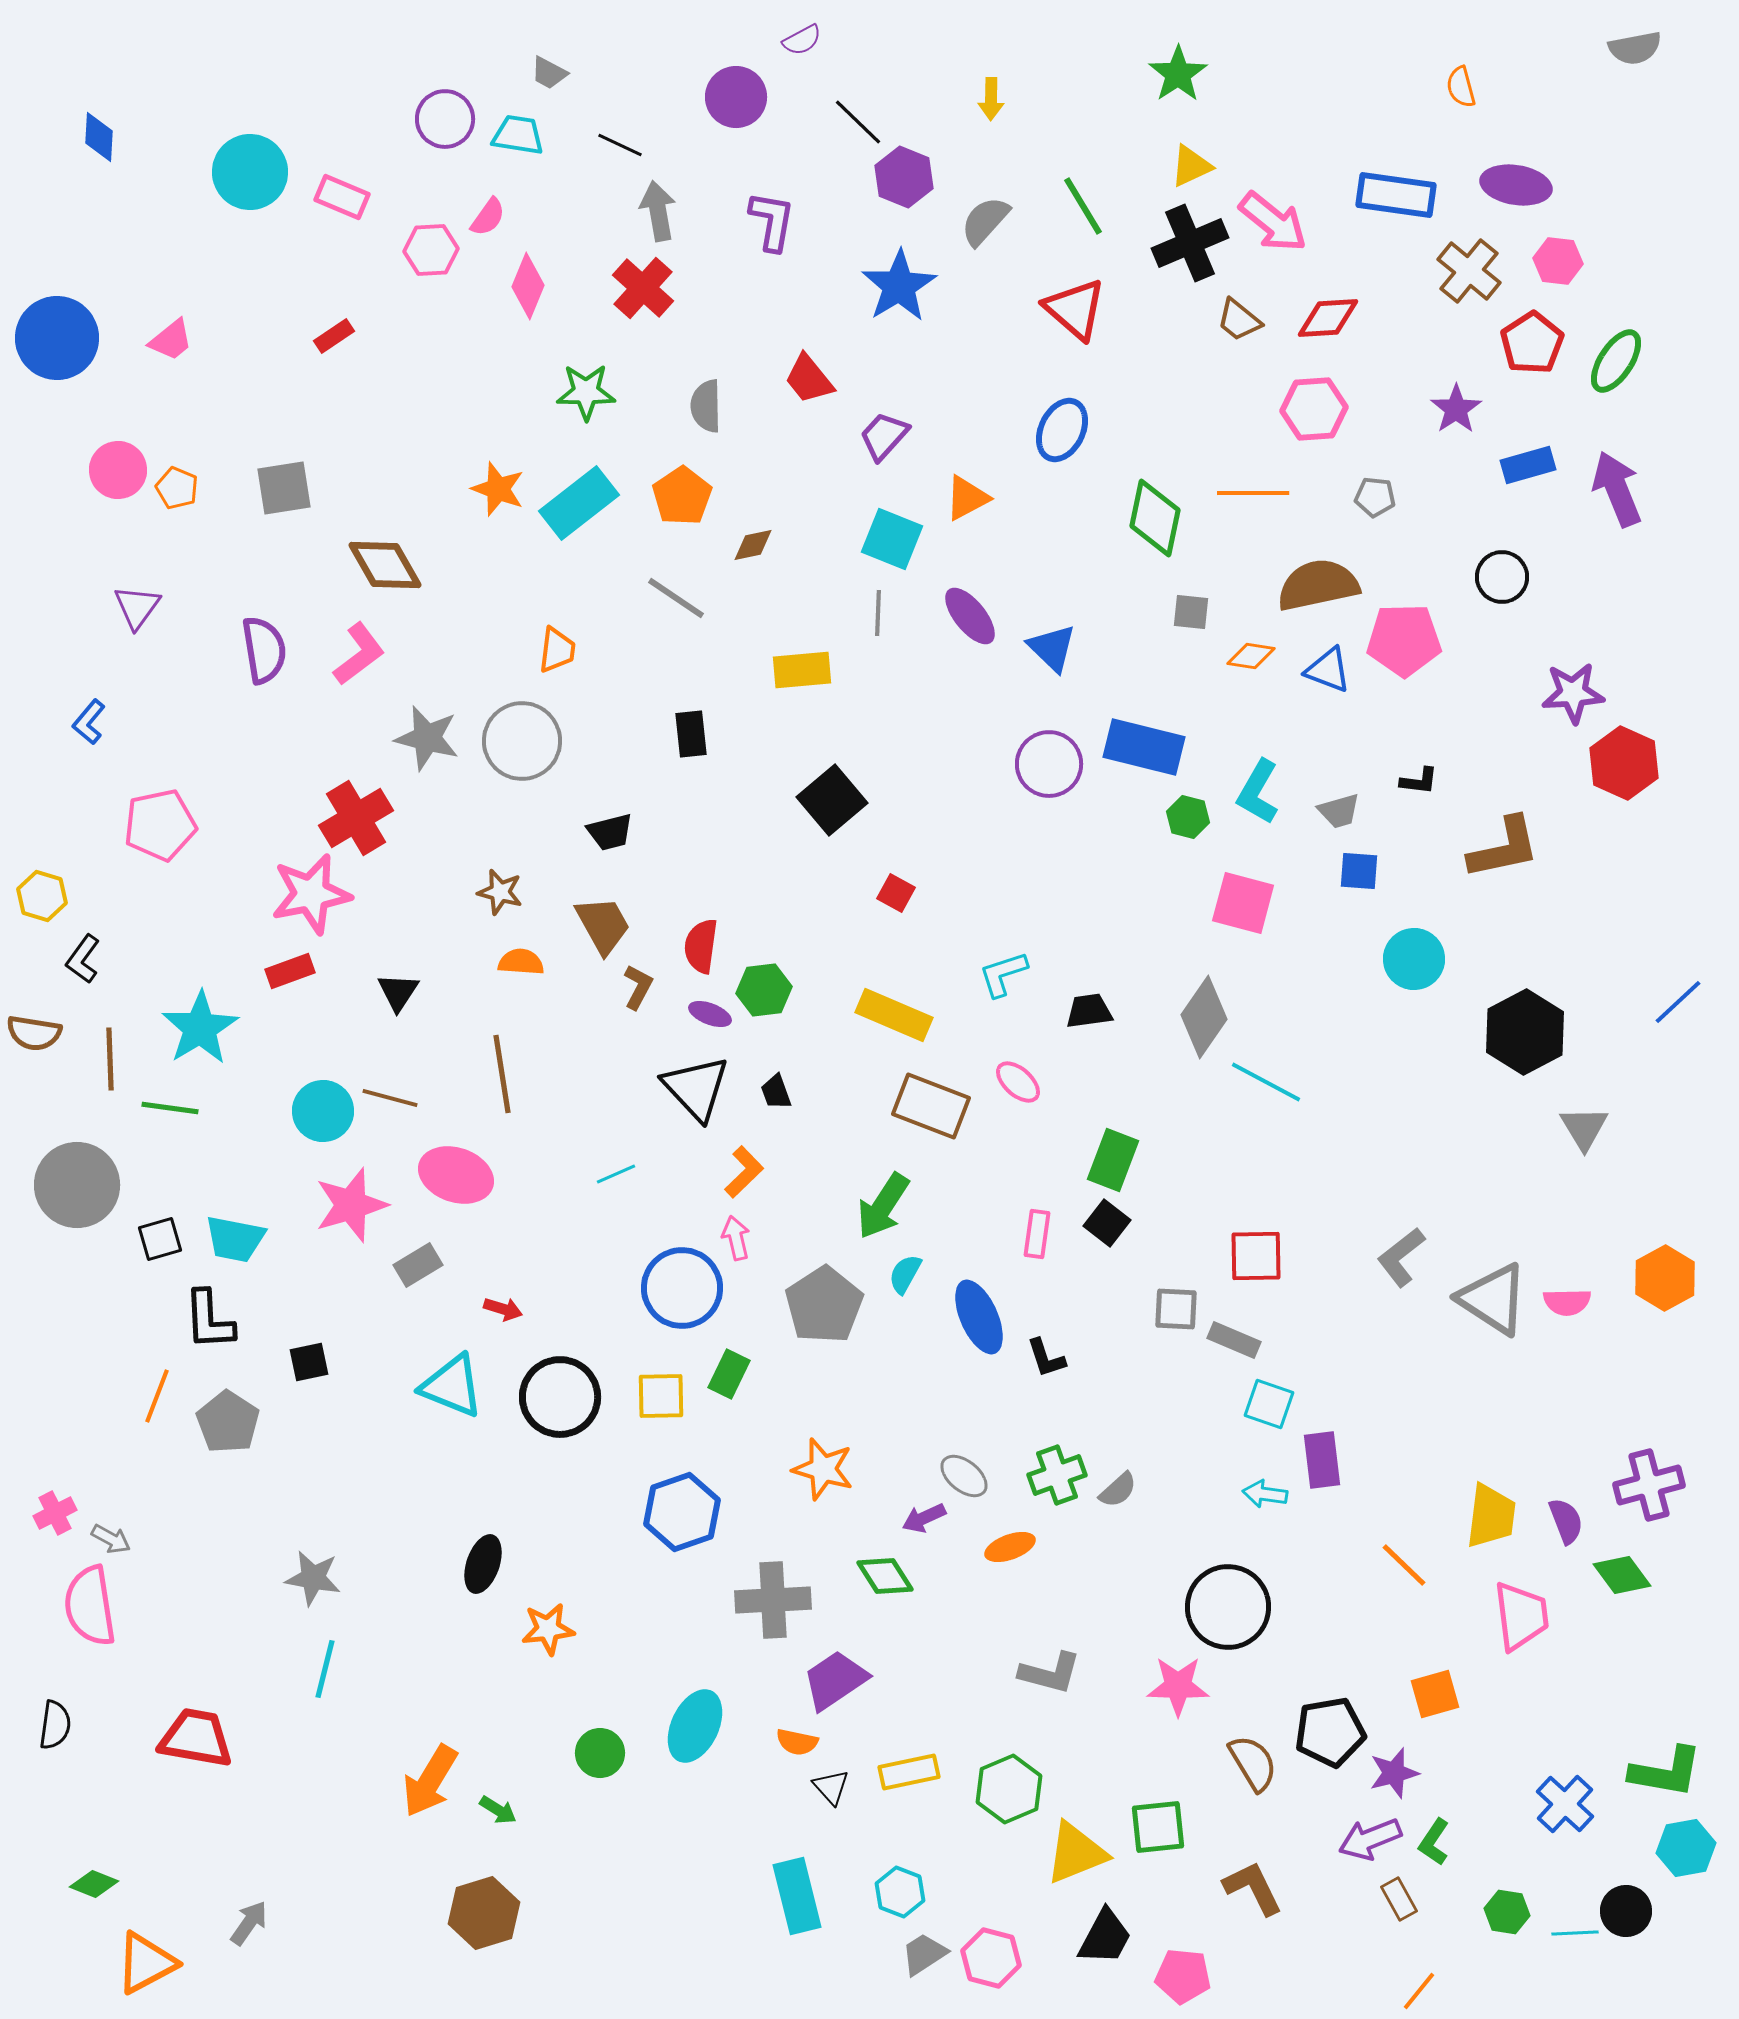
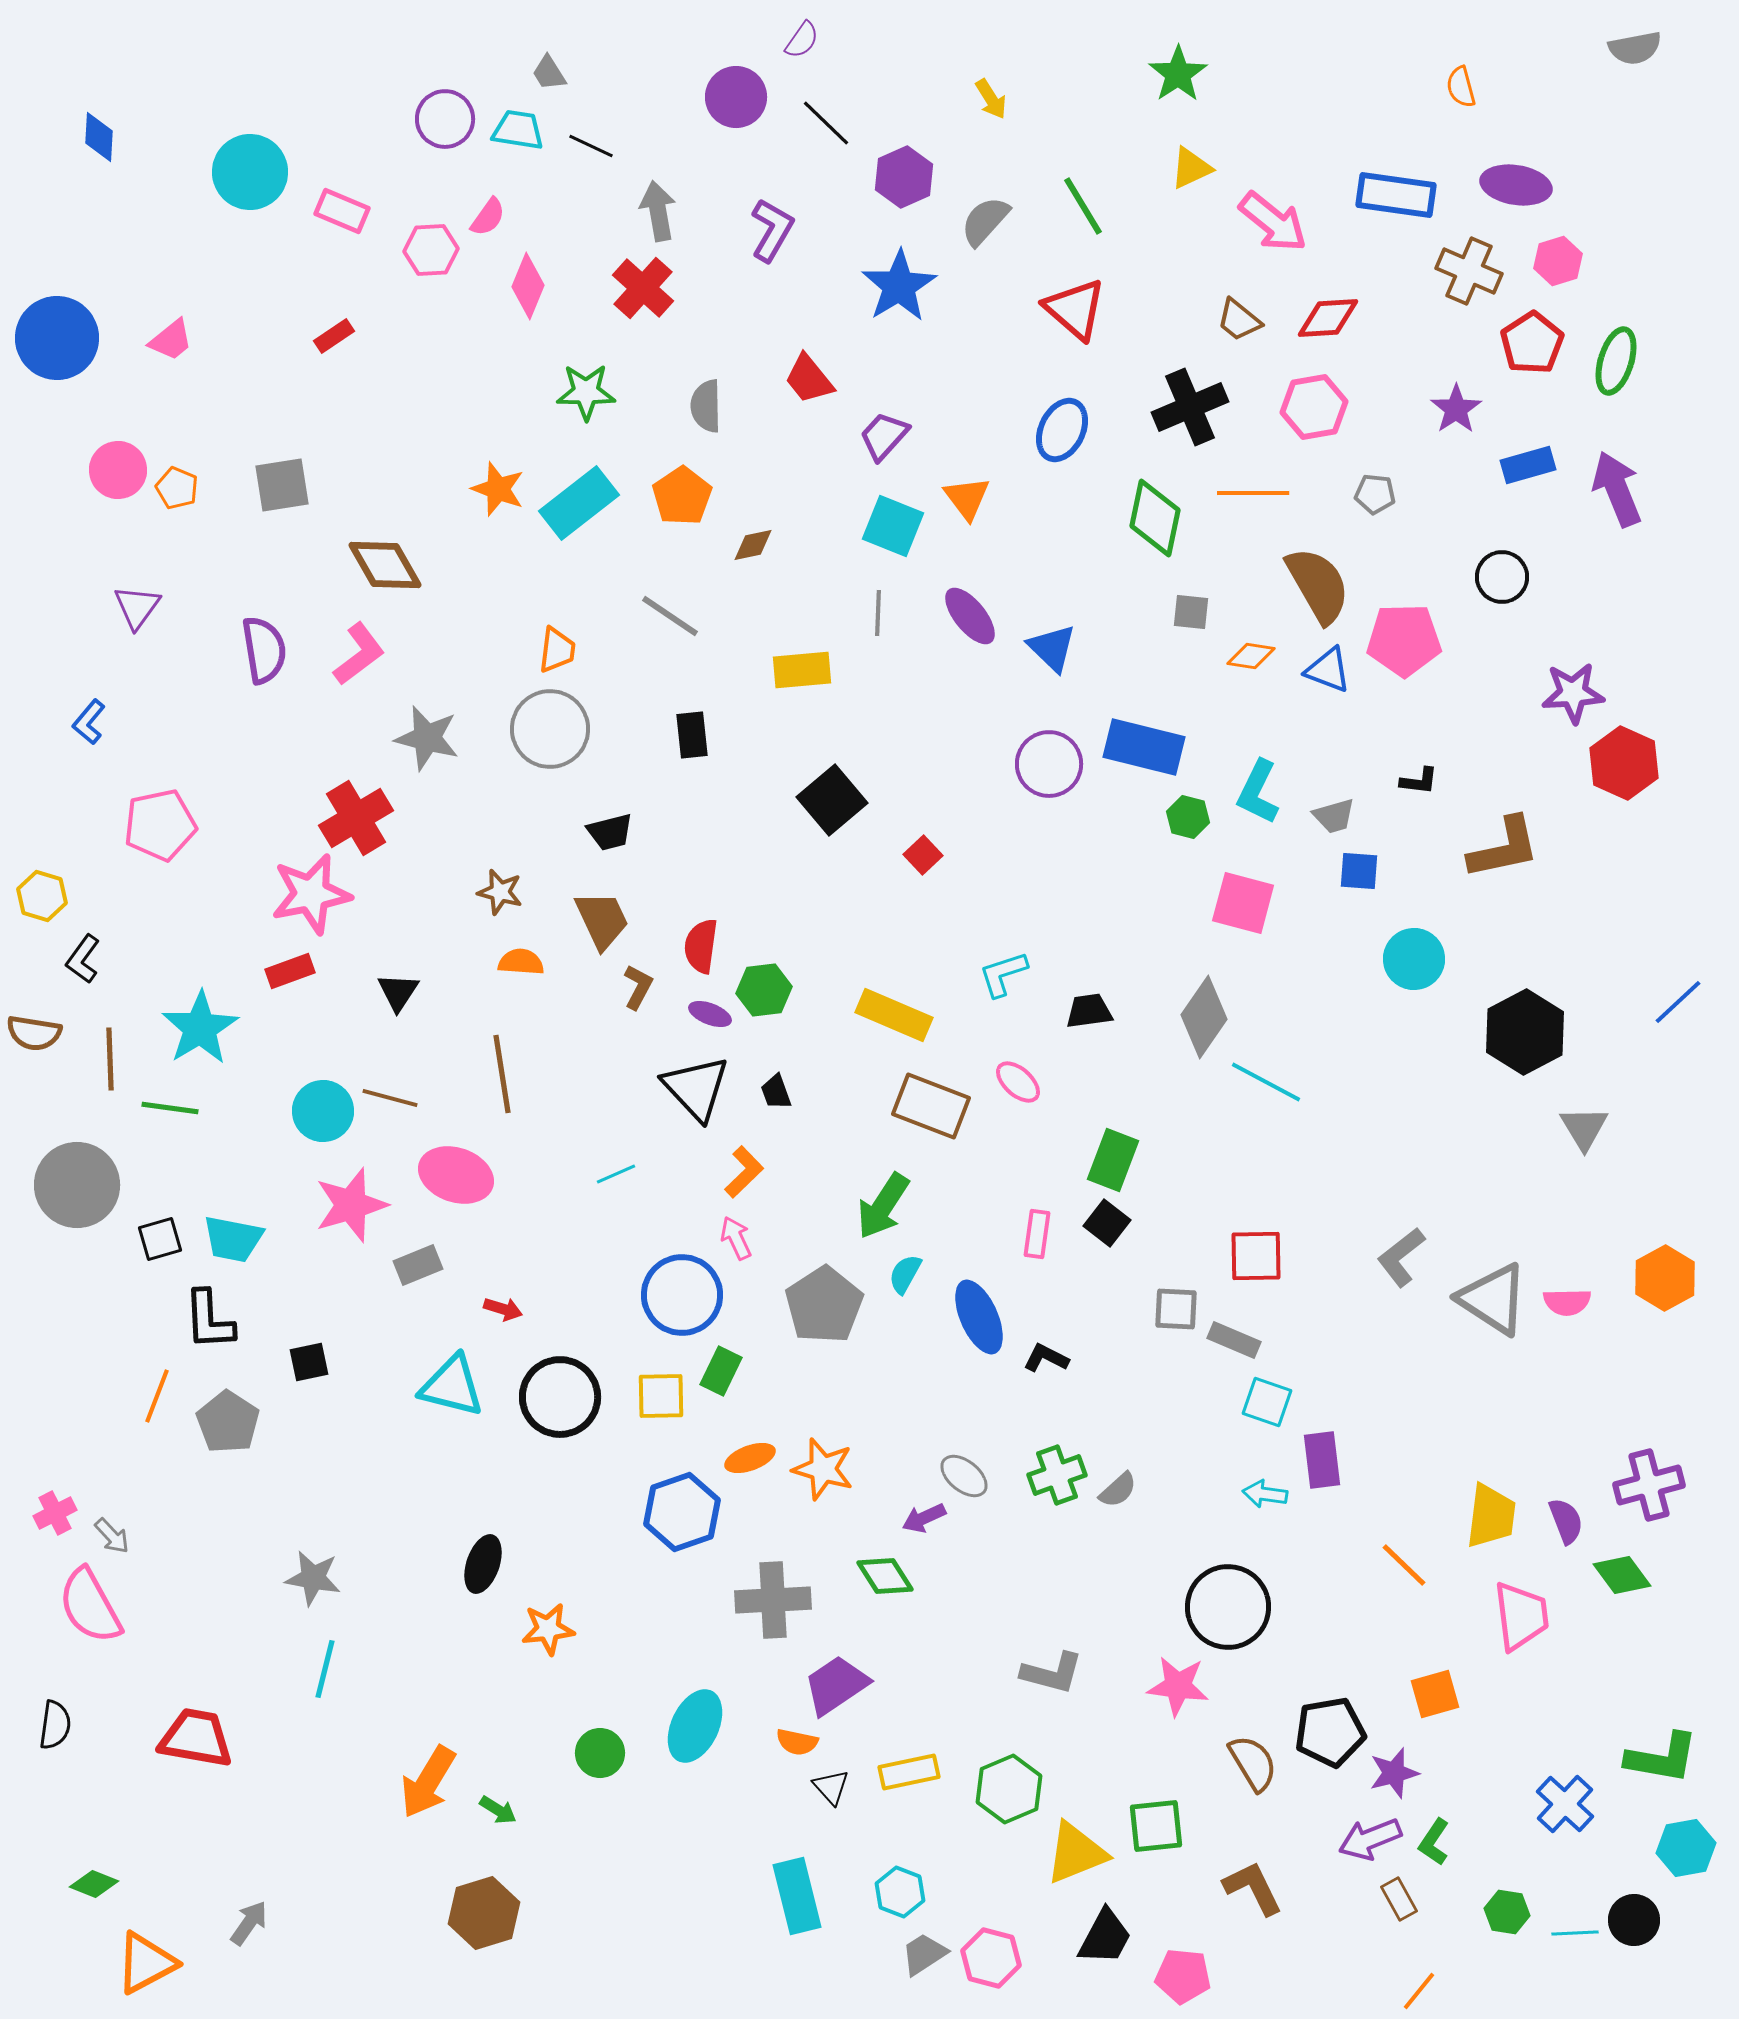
purple semicircle at (802, 40): rotated 27 degrees counterclockwise
gray trapezoid at (549, 73): rotated 30 degrees clockwise
yellow arrow at (991, 99): rotated 33 degrees counterclockwise
black line at (858, 122): moved 32 px left, 1 px down
cyan trapezoid at (518, 135): moved 5 px up
black line at (620, 145): moved 29 px left, 1 px down
yellow triangle at (1191, 166): moved 2 px down
purple hexagon at (904, 177): rotated 14 degrees clockwise
pink rectangle at (342, 197): moved 14 px down
purple L-shape at (772, 221): moved 9 px down; rotated 20 degrees clockwise
black cross at (1190, 243): moved 164 px down
pink hexagon at (1558, 261): rotated 24 degrees counterclockwise
brown cross at (1469, 271): rotated 16 degrees counterclockwise
green ellipse at (1616, 361): rotated 16 degrees counterclockwise
pink hexagon at (1314, 409): moved 2 px up; rotated 6 degrees counterclockwise
gray square at (284, 488): moved 2 px left, 3 px up
gray pentagon at (1375, 497): moved 3 px up
orange triangle at (967, 498): rotated 39 degrees counterclockwise
cyan square at (892, 539): moved 1 px right, 13 px up
brown semicircle at (1318, 585): rotated 72 degrees clockwise
gray line at (676, 598): moved 6 px left, 18 px down
black rectangle at (691, 734): moved 1 px right, 1 px down
gray circle at (522, 741): moved 28 px right, 12 px up
cyan L-shape at (1258, 792): rotated 4 degrees counterclockwise
gray trapezoid at (1339, 811): moved 5 px left, 5 px down
red square at (896, 893): moved 27 px right, 38 px up; rotated 18 degrees clockwise
brown trapezoid at (603, 925): moved 1 px left, 5 px up; rotated 4 degrees clockwise
pink arrow at (736, 1238): rotated 12 degrees counterclockwise
cyan trapezoid at (235, 1239): moved 2 px left
gray rectangle at (418, 1265): rotated 9 degrees clockwise
blue circle at (682, 1288): moved 7 px down
black L-shape at (1046, 1358): rotated 135 degrees clockwise
green rectangle at (729, 1374): moved 8 px left, 3 px up
cyan triangle at (452, 1386): rotated 8 degrees counterclockwise
cyan square at (1269, 1404): moved 2 px left, 2 px up
gray arrow at (111, 1539): moved 1 px right, 3 px up; rotated 18 degrees clockwise
orange ellipse at (1010, 1547): moved 260 px left, 89 px up
pink semicircle at (90, 1606): rotated 20 degrees counterclockwise
gray L-shape at (1050, 1673): moved 2 px right
purple trapezoid at (835, 1680): moved 1 px right, 5 px down
pink star at (1178, 1686): rotated 6 degrees clockwise
green L-shape at (1666, 1772): moved 4 px left, 14 px up
orange arrow at (430, 1781): moved 2 px left, 1 px down
green square at (1158, 1827): moved 2 px left, 1 px up
black circle at (1626, 1911): moved 8 px right, 9 px down
